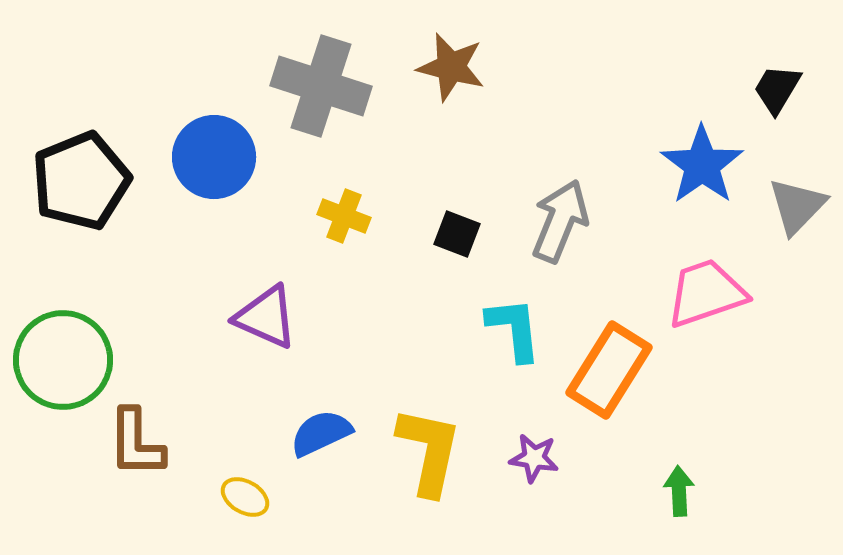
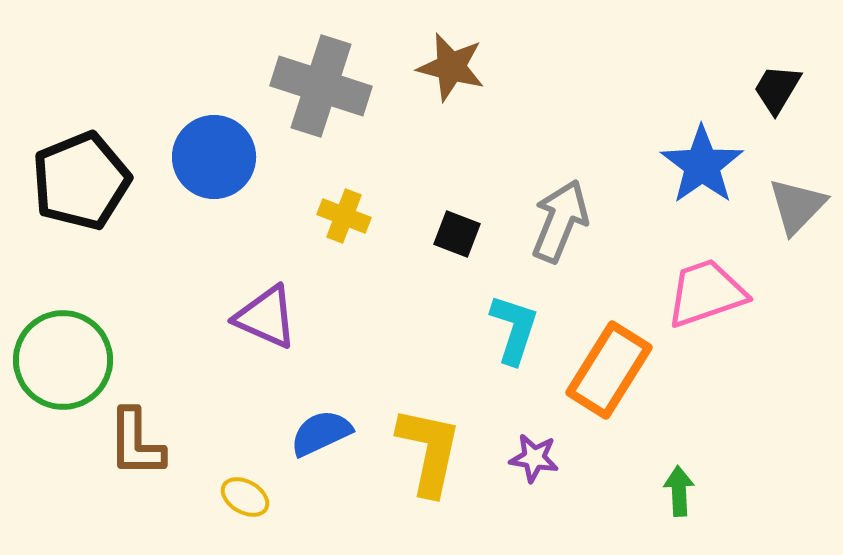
cyan L-shape: rotated 24 degrees clockwise
